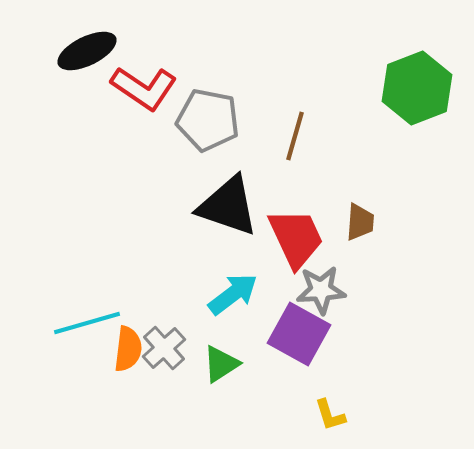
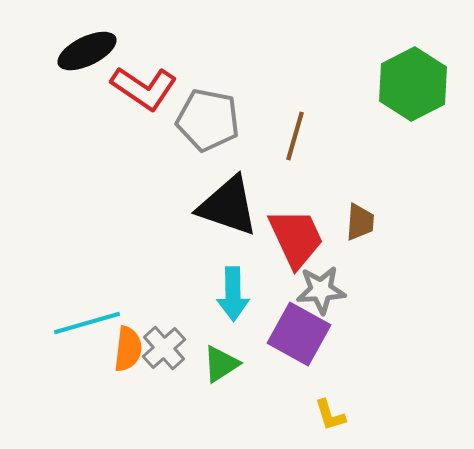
green hexagon: moved 4 px left, 4 px up; rotated 6 degrees counterclockwise
cyan arrow: rotated 126 degrees clockwise
